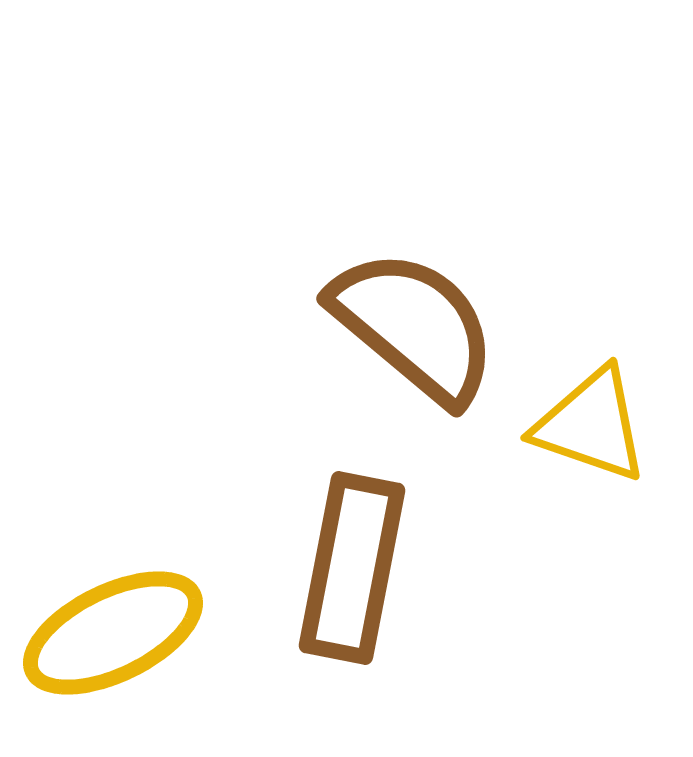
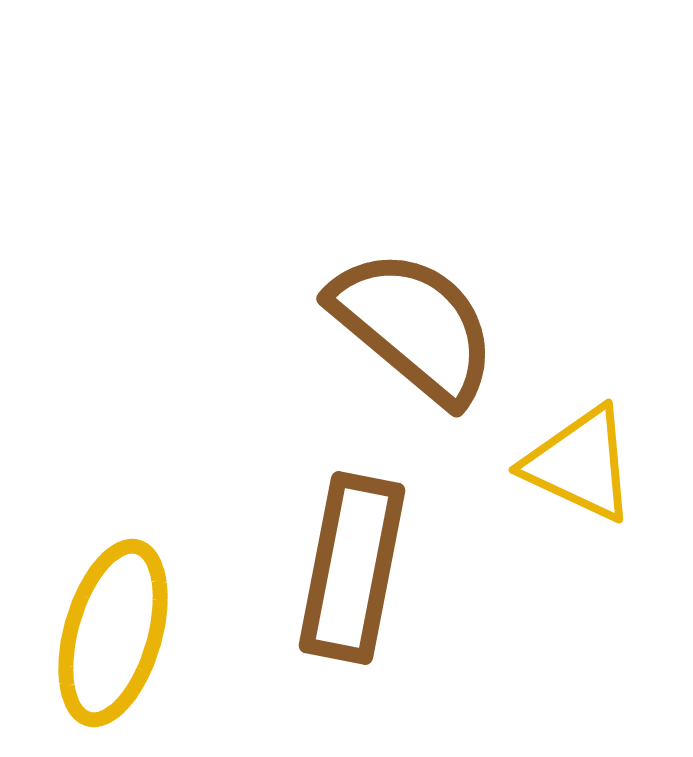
yellow triangle: moved 11 px left, 39 px down; rotated 6 degrees clockwise
yellow ellipse: rotated 48 degrees counterclockwise
